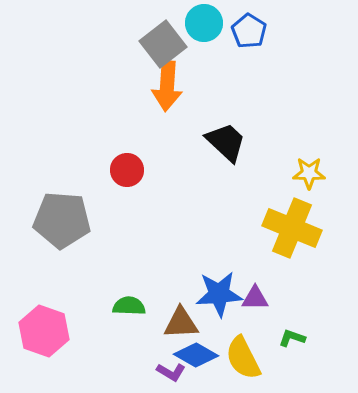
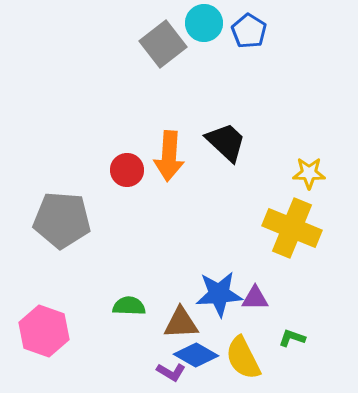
orange arrow: moved 2 px right, 70 px down
